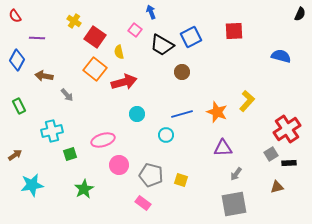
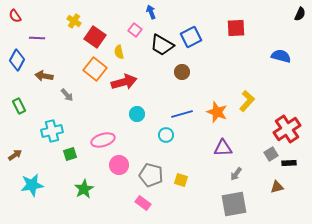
red square at (234, 31): moved 2 px right, 3 px up
